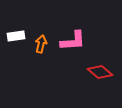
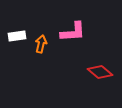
white rectangle: moved 1 px right
pink L-shape: moved 9 px up
